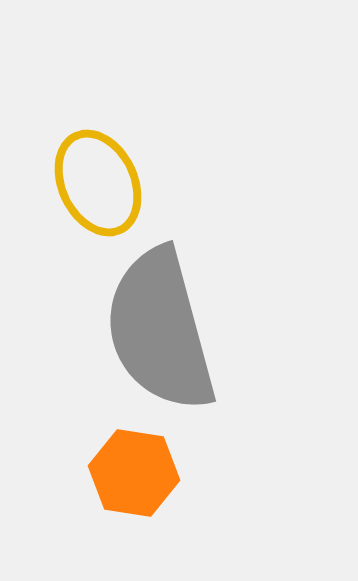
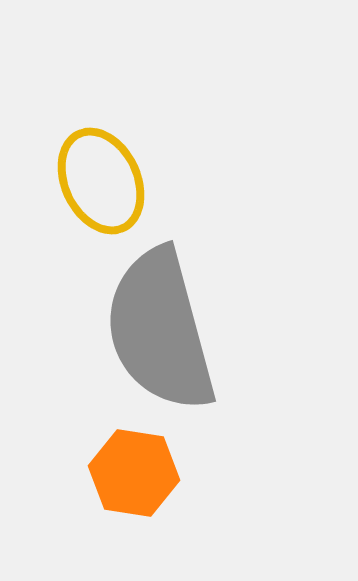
yellow ellipse: moved 3 px right, 2 px up
